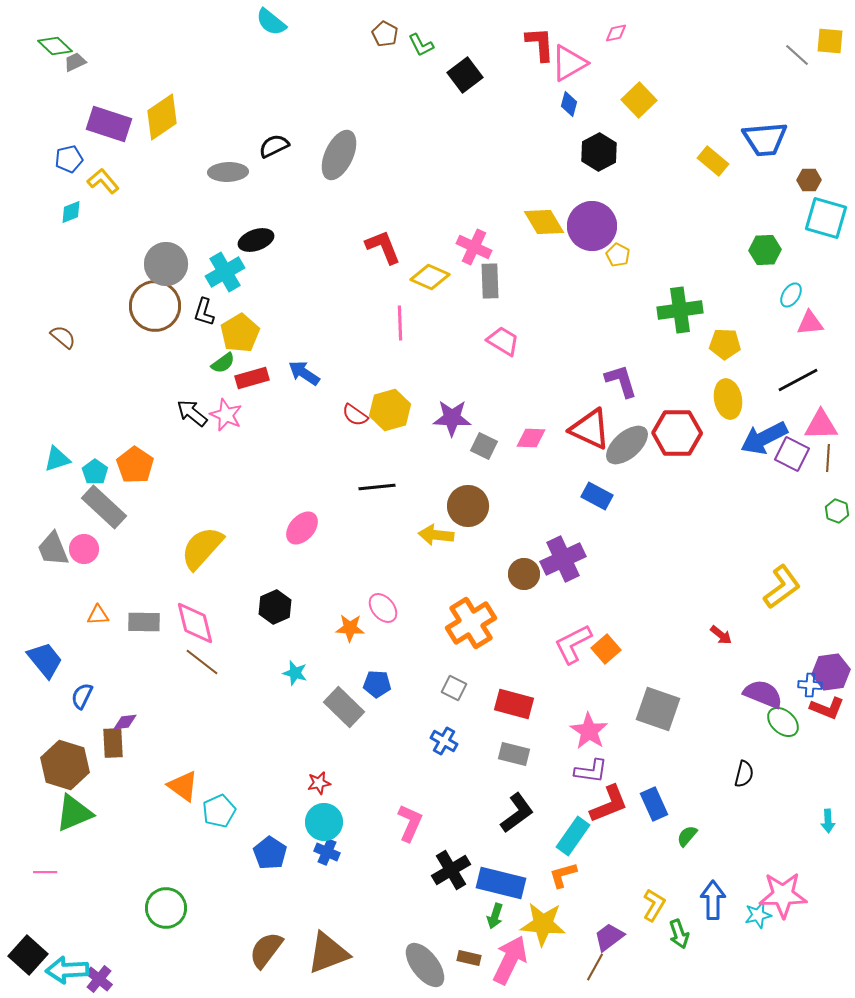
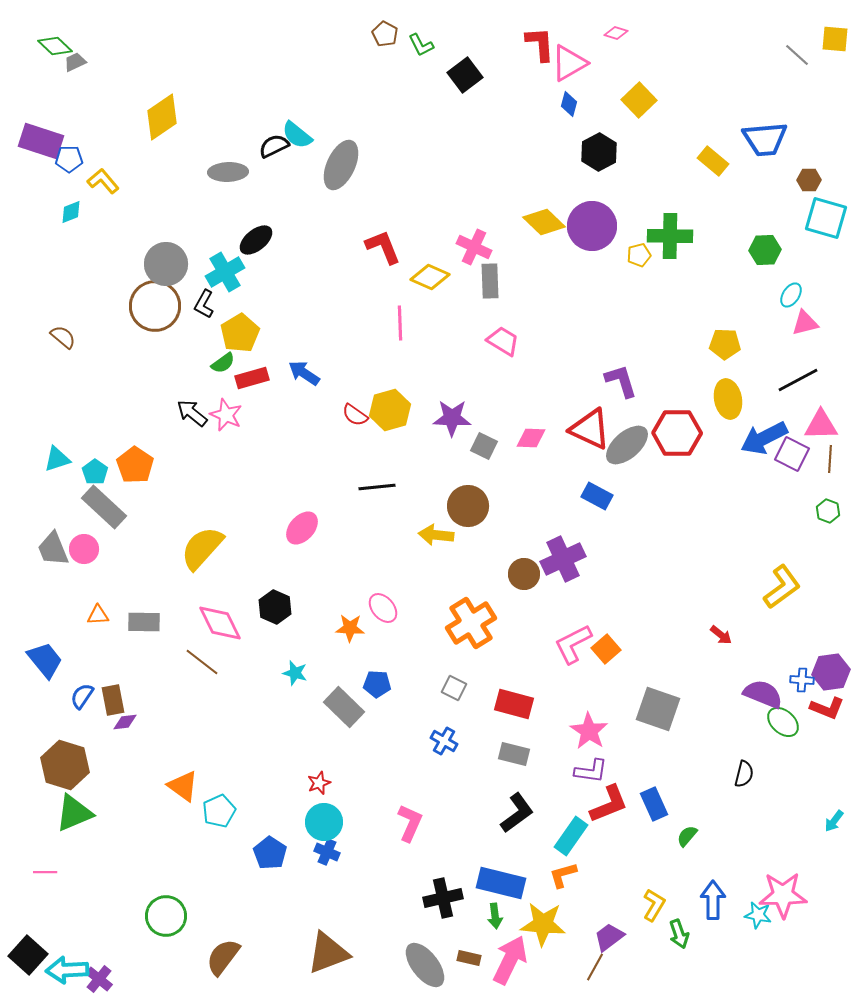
cyan semicircle at (271, 22): moved 26 px right, 113 px down
pink diamond at (616, 33): rotated 30 degrees clockwise
yellow square at (830, 41): moved 5 px right, 2 px up
purple rectangle at (109, 124): moved 68 px left, 17 px down
gray ellipse at (339, 155): moved 2 px right, 10 px down
blue pentagon at (69, 159): rotated 12 degrees clockwise
yellow diamond at (544, 222): rotated 15 degrees counterclockwise
black ellipse at (256, 240): rotated 20 degrees counterclockwise
yellow pentagon at (618, 255): moved 21 px right; rotated 30 degrees clockwise
green cross at (680, 310): moved 10 px left, 74 px up; rotated 9 degrees clockwise
black L-shape at (204, 312): moved 8 px up; rotated 12 degrees clockwise
pink triangle at (810, 323): moved 5 px left; rotated 8 degrees counterclockwise
brown line at (828, 458): moved 2 px right, 1 px down
green hexagon at (837, 511): moved 9 px left
black hexagon at (275, 607): rotated 12 degrees counterclockwise
pink diamond at (195, 623): moved 25 px right; rotated 12 degrees counterclockwise
blue cross at (810, 685): moved 8 px left, 5 px up
blue semicircle at (82, 696): rotated 8 degrees clockwise
brown rectangle at (113, 743): moved 43 px up; rotated 8 degrees counterclockwise
red star at (319, 783): rotated 10 degrees counterclockwise
cyan arrow at (828, 821): moved 6 px right; rotated 40 degrees clockwise
cyan rectangle at (573, 836): moved 2 px left
black cross at (451, 870): moved 8 px left, 28 px down; rotated 18 degrees clockwise
green circle at (166, 908): moved 8 px down
cyan star at (758, 915): rotated 24 degrees clockwise
green arrow at (495, 916): rotated 25 degrees counterclockwise
brown semicircle at (266, 950): moved 43 px left, 7 px down
